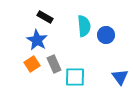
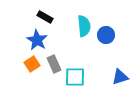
blue triangle: rotated 48 degrees clockwise
